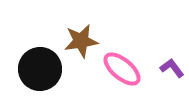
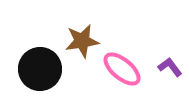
brown star: moved 1 px right
purple L-shape: moved 2 px left, 1 px up
